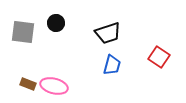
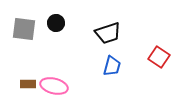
gray square: moved 1 px right, 3 px up
blue trapezoid: moved 1 px down
brown rectangle: rotated 21 degrees counterclockwise
